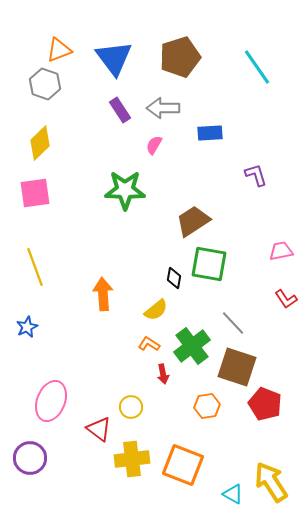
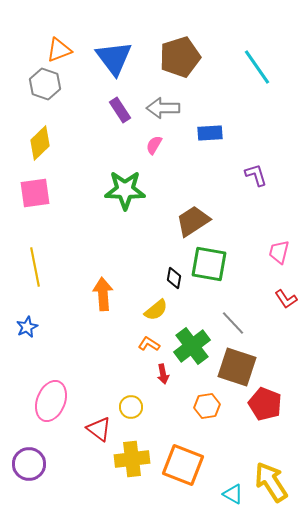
pink trapezoid: moved 2 px left, 1 px down; rotated 65 degrees counterclockwise
yellow line: rotated 9 degrees clockwise
purple circle: moved 1 px left, 6 px down
